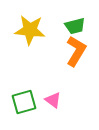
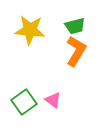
green square: rotated 20 degrees counterclockwise
